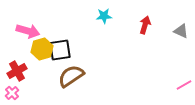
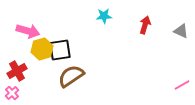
pink line: moved 2 px left
